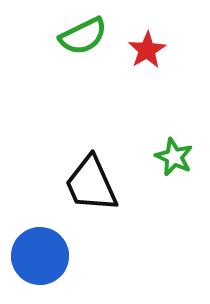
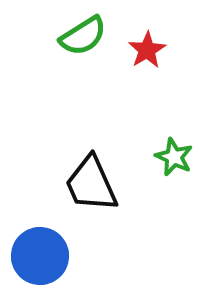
green semicircle: rotated 6 degrees counterclockwise
